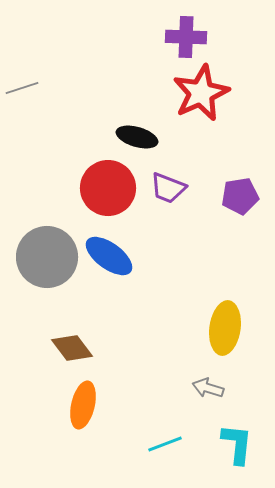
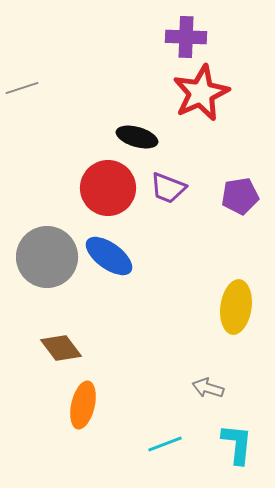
yellow ellipse: moved 11 px right, 21 px up
brown diamond: moved 11 px left
